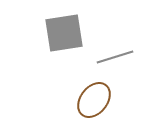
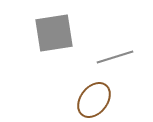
gray square: moved 10 px left
